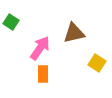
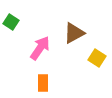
brown triangle: rotated 15 degrees counterclockwise
yellow square: moved 5 px up
orange rectangle: moved 9 px down
